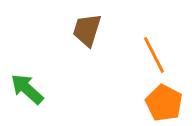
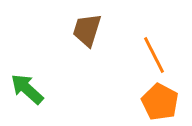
orange pentagon: moved 4 px left, 1 px up
